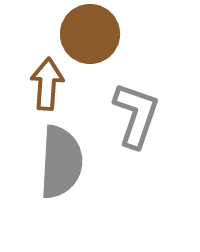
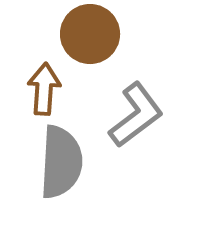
brown arrow: moved 3 px left, 5 px down
gray L-shape: rotated 34 degrees clockwise
